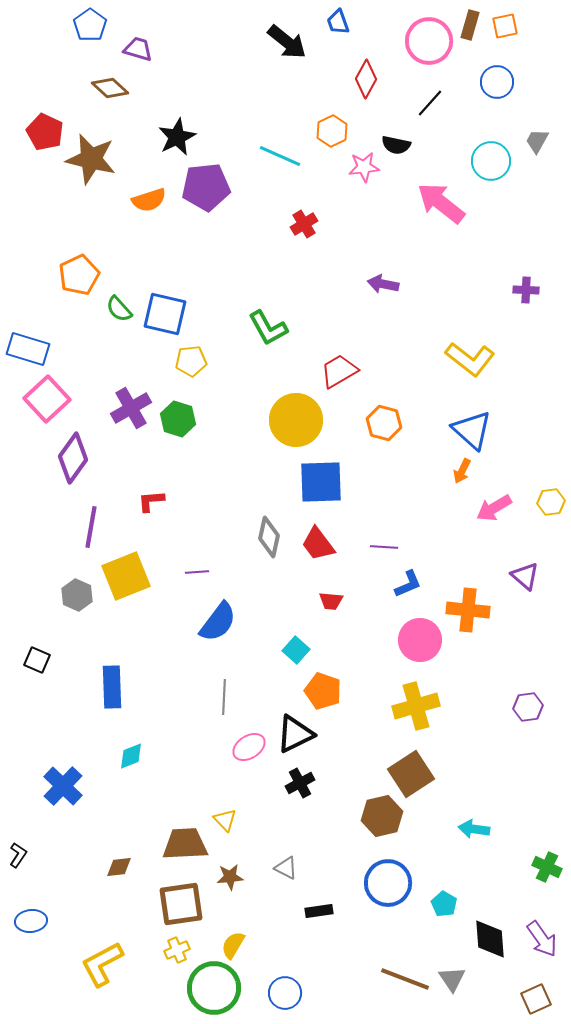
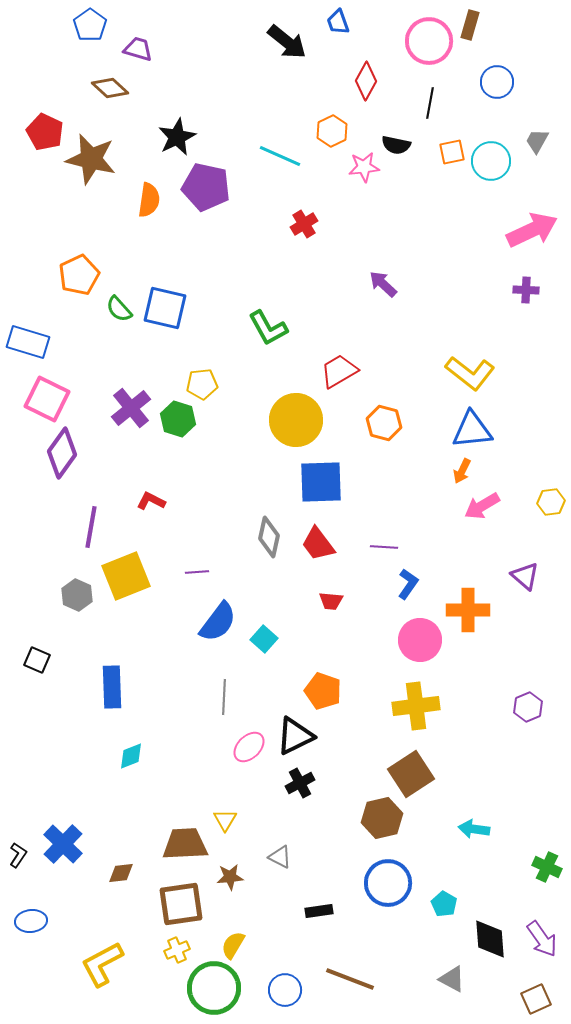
orange square at (505, 26): moved 53 px left, 126 px down
red diamond at (366, 79): moved 2 px down
black line at (430, 103): rotated 32 degrees counterclockwise
purple pentagon at (206, 187): rotated 18 degrees clockwise
orange semicircle at (149, 200): rotated 64 degrees counterclockwise
pink arrow at (441, 203): moved 91 px right, 27 px down; rotated 117 degrees clockwise
purple arrow at (383, 284): rotated 32 degrees clockwise
blue square at (165, 314): moved 6 px up
blue rectangle at (28, 349): moved 7 px up
yellow L-shape at (470, 359): moved 14 px down
yellow pentagon at (191, 361): moved 11 px right, 23 px down
pink square at (47, 399): rotated 21 degrees counterclockwise
purple cross at (131, 408): rotated 9 degrees counterclockwise
blue triangle at (472, 430): rotated 48 degrees counterclockwise
purple diamond at (73, 458): moved 11 px left, 5 px up
red L-shape at (151, 501): rotated 32 degrees clockwise
pink arrow at (494, 508): moved 12 px left, 2 px up
blue L-shape at (408, 584): rotated 32 degrees counterclockwise
orange cross at (468, 610): rotated 6 degrees counterclockwise
cyan square at (296, 650): moved 32 px left, 11 px up
yellow cross at (416, 706): rotated 9 degrees clockwise
purple hexagon at (528, 707): rotated 16 degrees counterclockwise
black triangle at (295, 734): moved 2 px down
pink ellipse at (249, 747): rotated 12 degrees counterclockwise
blue cross at (63, 786): moved 58 px down
brown hexagon at (382, 816): moved 2 px down
yellow triangle at (225, 820): rotated 15 degrees clockwise
brown diamond at (119, 867): moved 2 px right, 6 px down
gray triangle at (286, 868): moved 6 px left, 11 px up
brown line at (405, 979): moved 55 px left
gray triangle at (452, 979): rotated 28 degrees counterclockwise
blue circle at (285, 993): moved 3 px up
